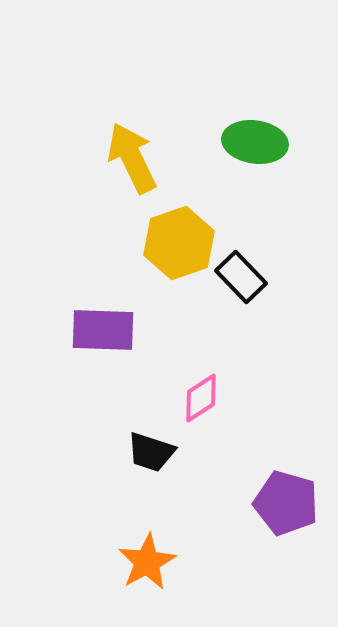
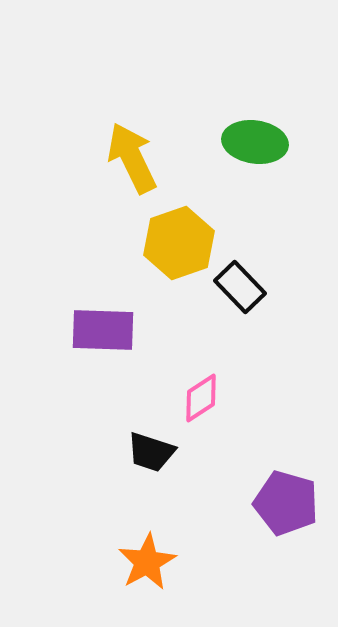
black rectangle: moved 1 px left, 10 px down
